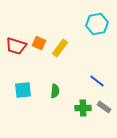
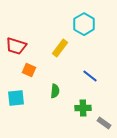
cyan hexagon: moved 13 px left; rotated 20 degrees counterclockwise
orange square: moved 10 px left, 27 px down
blue line: moved 7 px left, 5 px up
cyan square: moved 7 px left, 8 px down
gray rectangle: moved 16 px down
